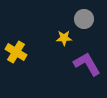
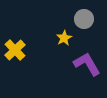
yellow star: rotated 28 degrees counterclockwise
yellow cross: moved 1 px left, 2 px up; rotated 15 degrees clockwise
